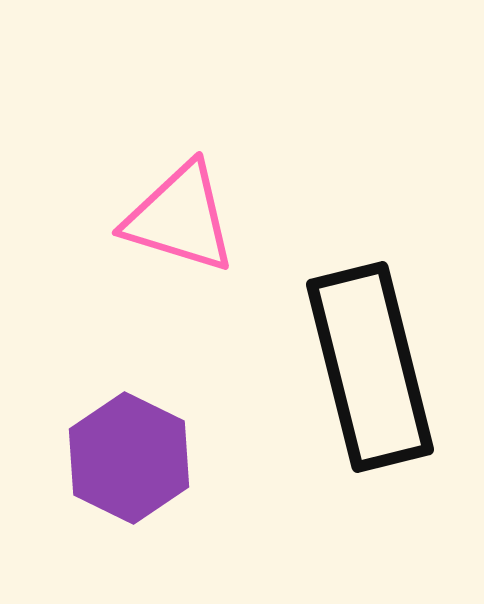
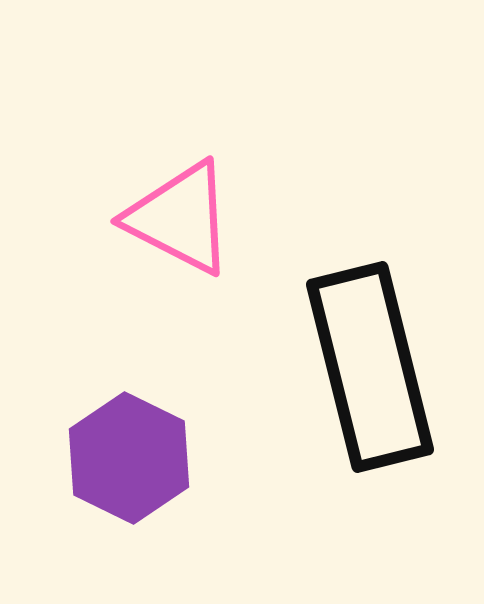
pink triangle: rotated 10 degrees clockwise
